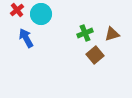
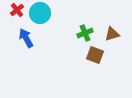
cyan circle: moved 1 px left, 1 px up
brown square: rotated 30 degrees counterclockwise
